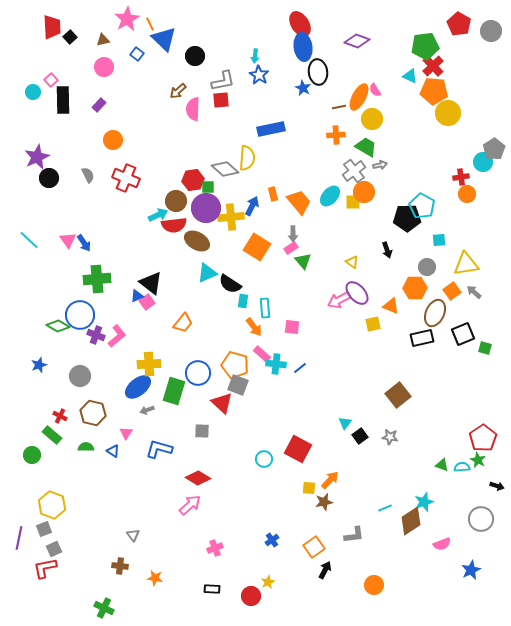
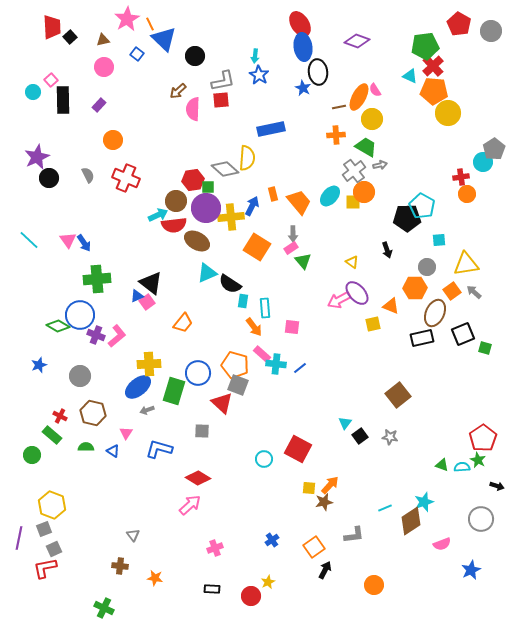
orange arrow at (330, 480): moved 5 px down
